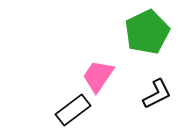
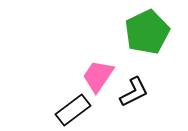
black L-shape: moved 23 px left, 2 px up
